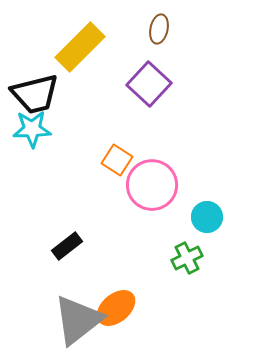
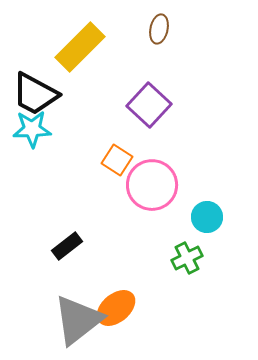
purple square: moved 21 px down
black trapezoid: rotated 42 degrees clockwise
